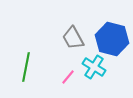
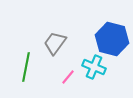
gray trapezoid: moved 18 px left, 5 px down; rotated 65 degrees clockwise
cyan cross: rotated 10 degrees counterclockwise
